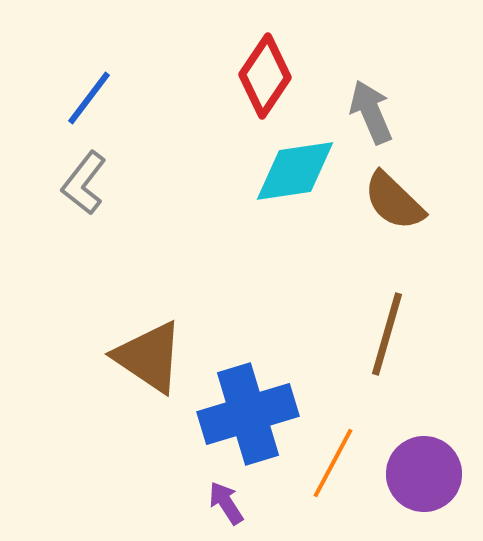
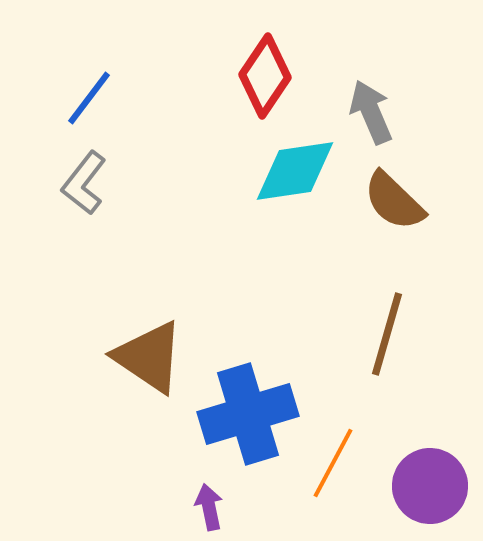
purple circle: moved 6 px right, 12 px down
purple arrow: moved 17 px left, 4 px down; rotated 21 degrees clockwise
